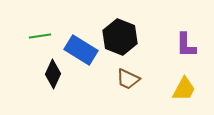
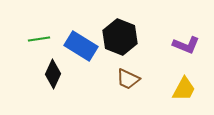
green line: moved 1 px left, 3 px down
purple L-shape: rotated 68 degrees counterclockwise
blue rectangle: moved 4 px up
